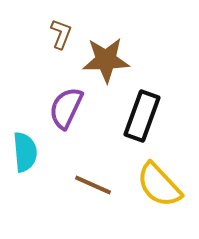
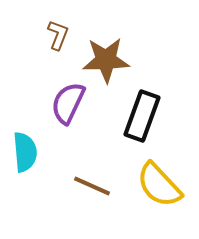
brown L-shape: moved 3 px left, 1 px down
purple semicircle: moved 2 px right, 5 px up
brown line: moved 1 px left, 1 px down
